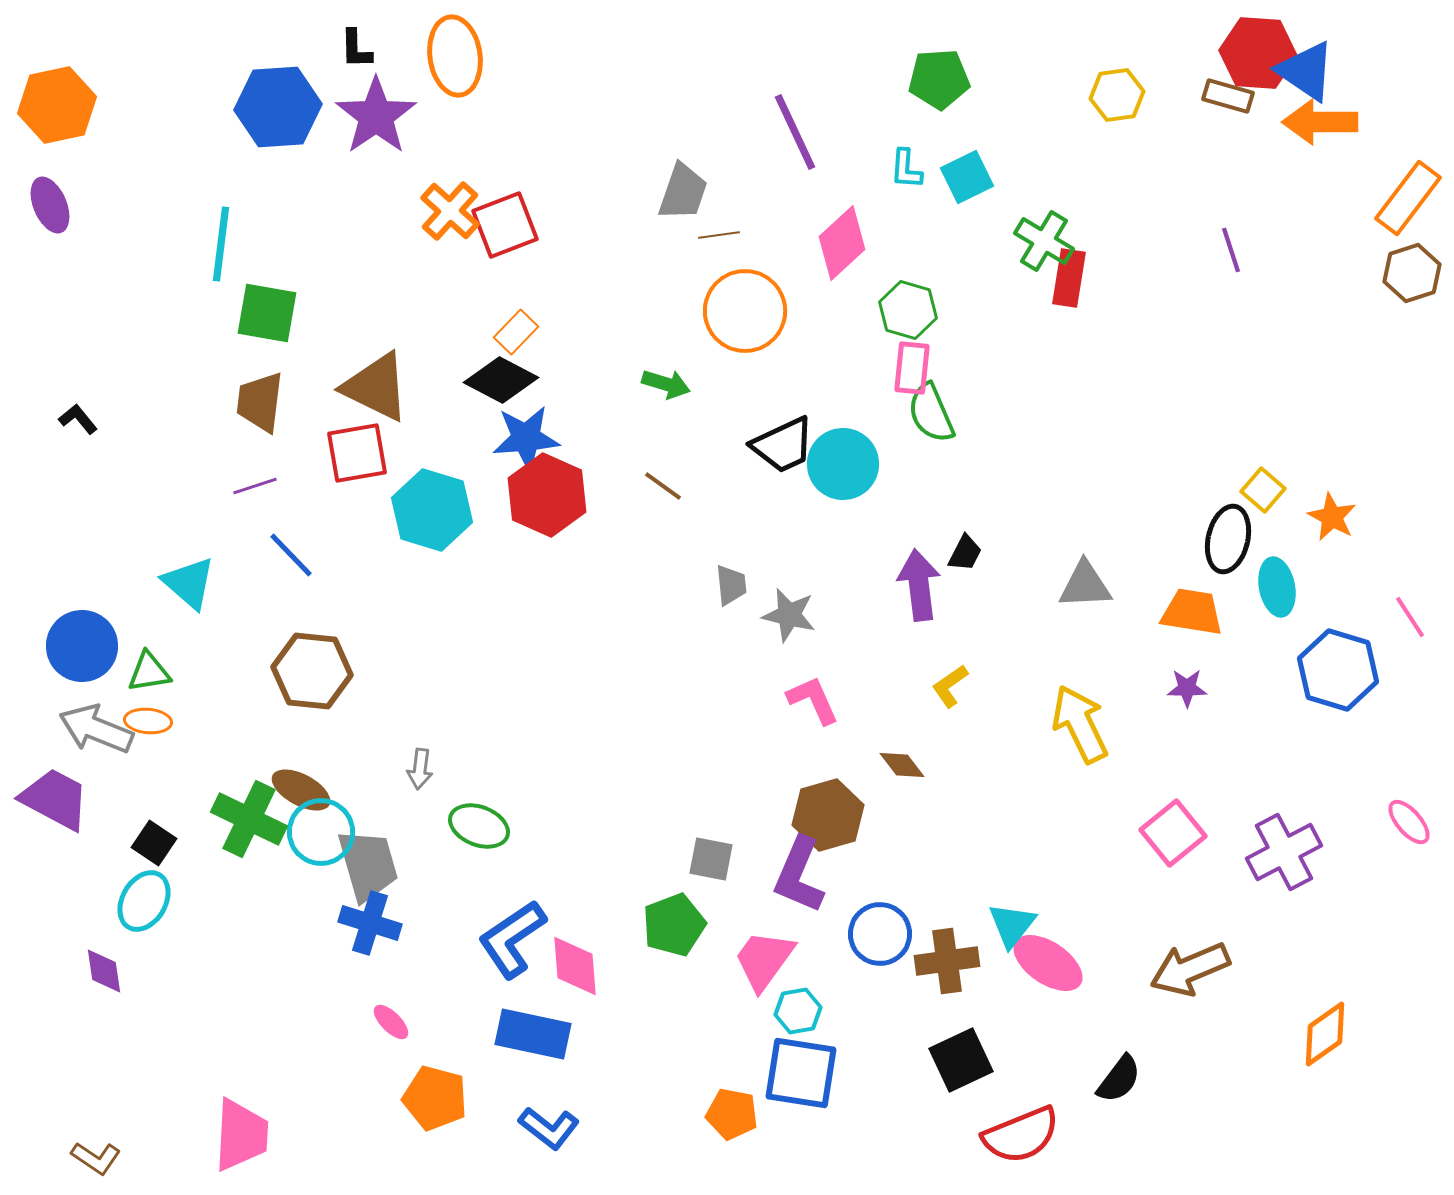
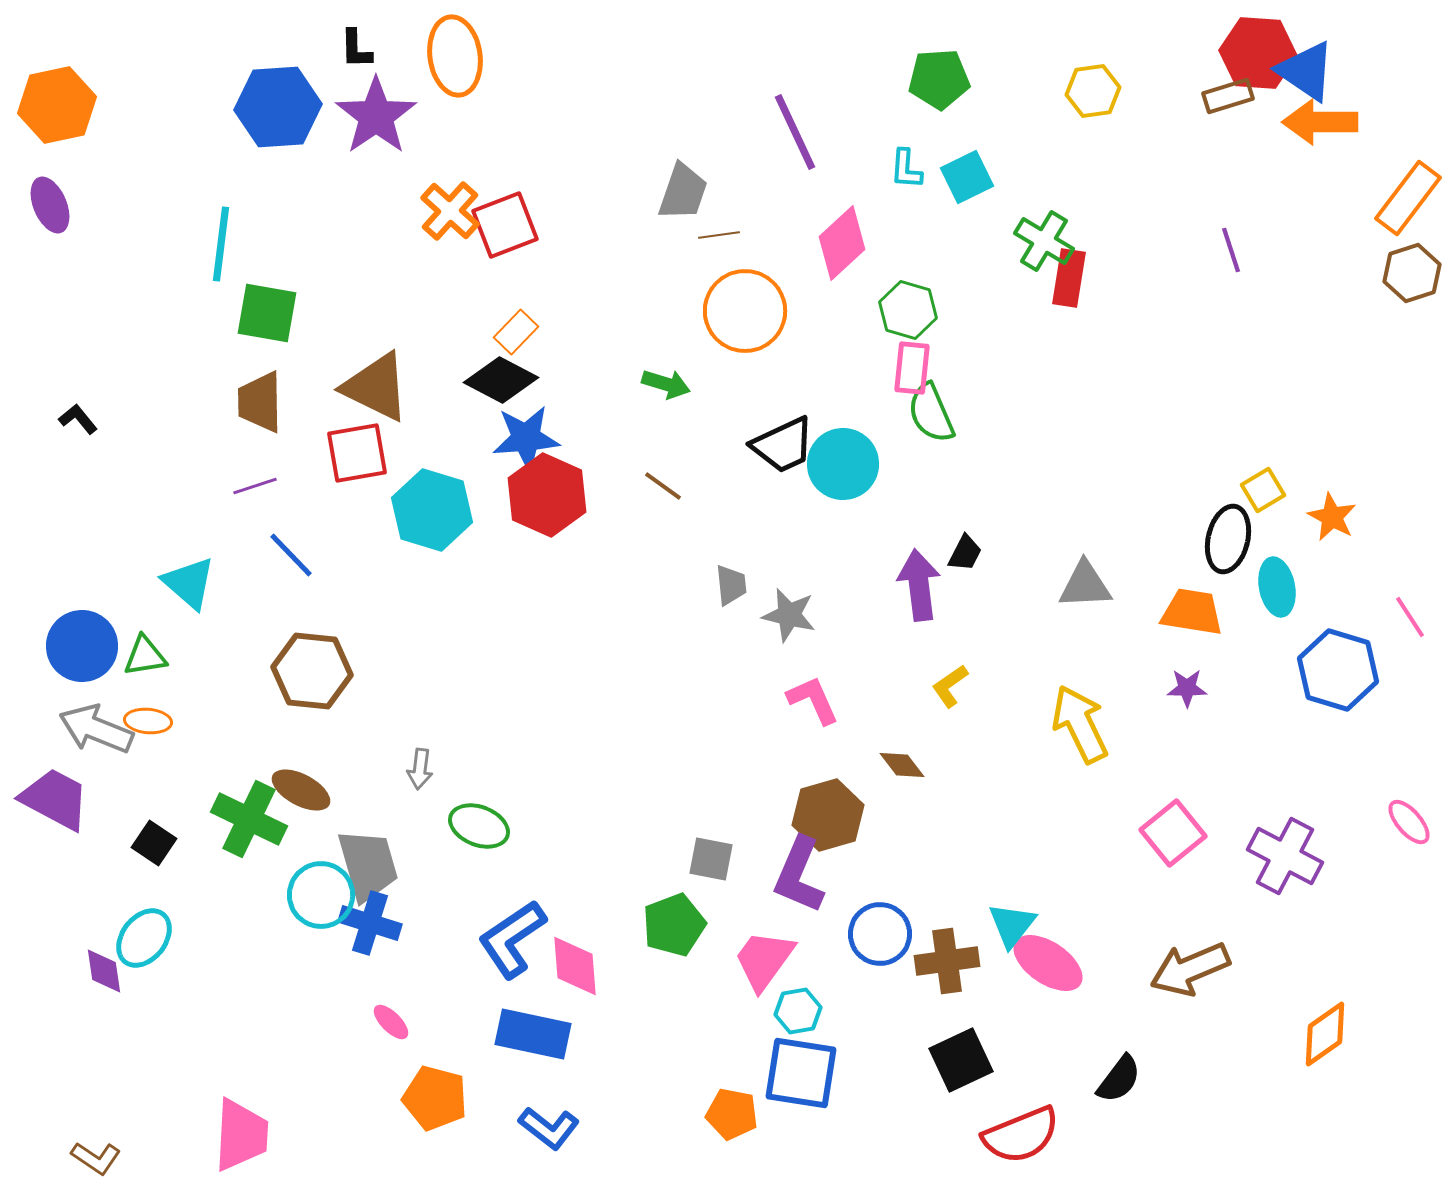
yellow hexagon at (1117, 95): moved 24 px left, 4 px up
brown rectangle at (1228, 96): rotated 33 degrees counterclockwise
brown trapezoid at (260, 402): rotated 8 degrees counterclockwise
yellow square at (1263, 490): rotated 18 degrees clockwise
green triangle at (149, 672): moved 4 px left, 16 px up
cyan circle at (321, 832): moved 63 px down
purple cross at (1284, 852): moved 1 px right, 4 px down; rotated 34 degrees counterclockwise
cyan ellipse at (144, 901): moved 37 px down; rotated 8 degrees clockwise
